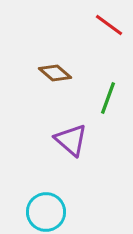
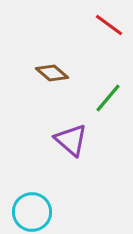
brown diamond: moved 3 px left
green line: rotated 20 degrees clockwise
cyan circle: moved 14 px left
